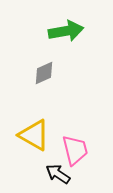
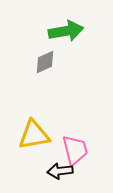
gray diamond: moved 1 px right, 11 px up
yellow triangle: rotated 40 degrees counterclockwise
black arrow: moved 2 px right, 3 px up; rotated 40 degrees counterclockwise
